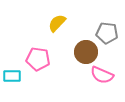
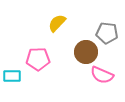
pink pentagon: rotated 10 degrees counterclockwise
